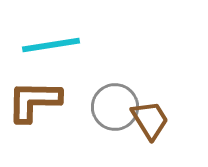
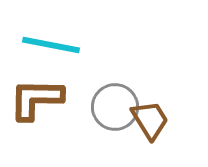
cyan line: rotated 20 degrees clockwise
brown L-shape: moved 2 px right, 2 px up
